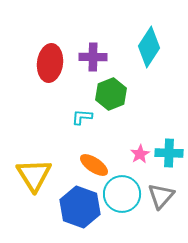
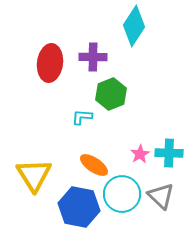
cyan diamond: moved 15 px left, 21 px up
gray triangle: rotated 28 degrees counterclockwise
blue hexagon: moved 1 px left; rotated 9 degrees counterclockwise
